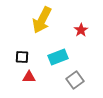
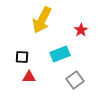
cyan rectangle: moved 2 px right, 3 px up
